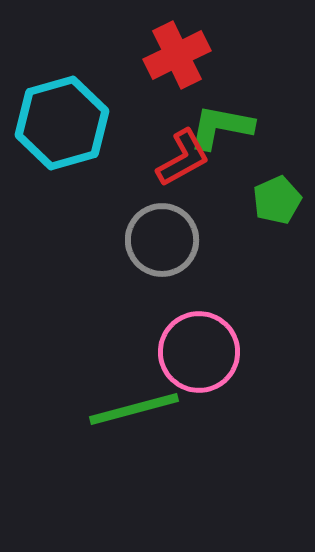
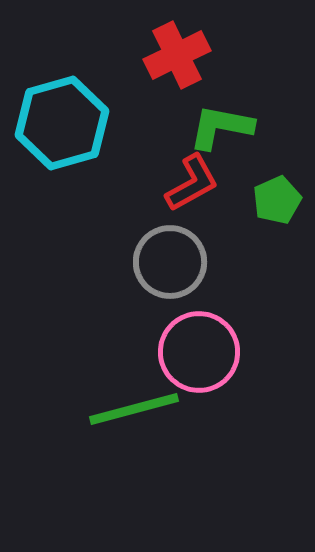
red L-shape: moved 9 px right, 25 px down
gray circle: moved 8 px right, 22 px down
